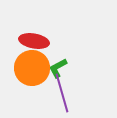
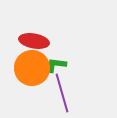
green L-shape: moved 2 px left, 3 px up; rotated 35 degrees clockwise
